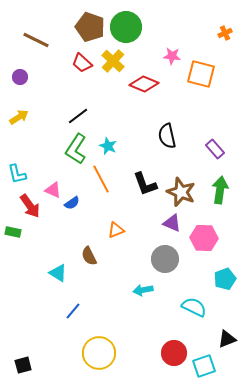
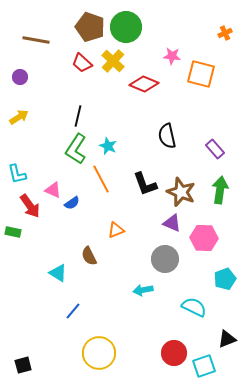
brown line: rotated 16 degrees counterclockwise
black line: rotated 40 degrees counterclockwise
